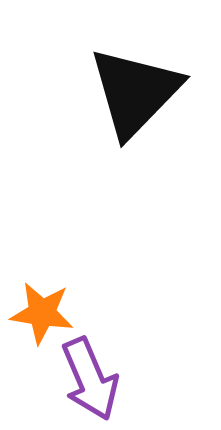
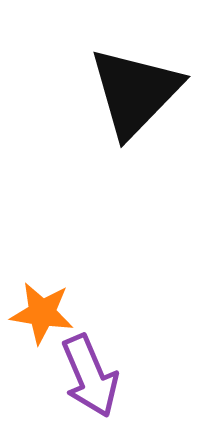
purple arrow: moved 3 px up
